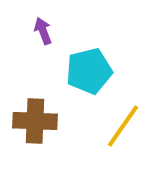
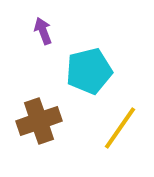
brown cross: moved 4 px right; rotated 21 degrees counterclockwise
yellow line: moved 3 px left, 2 px down
